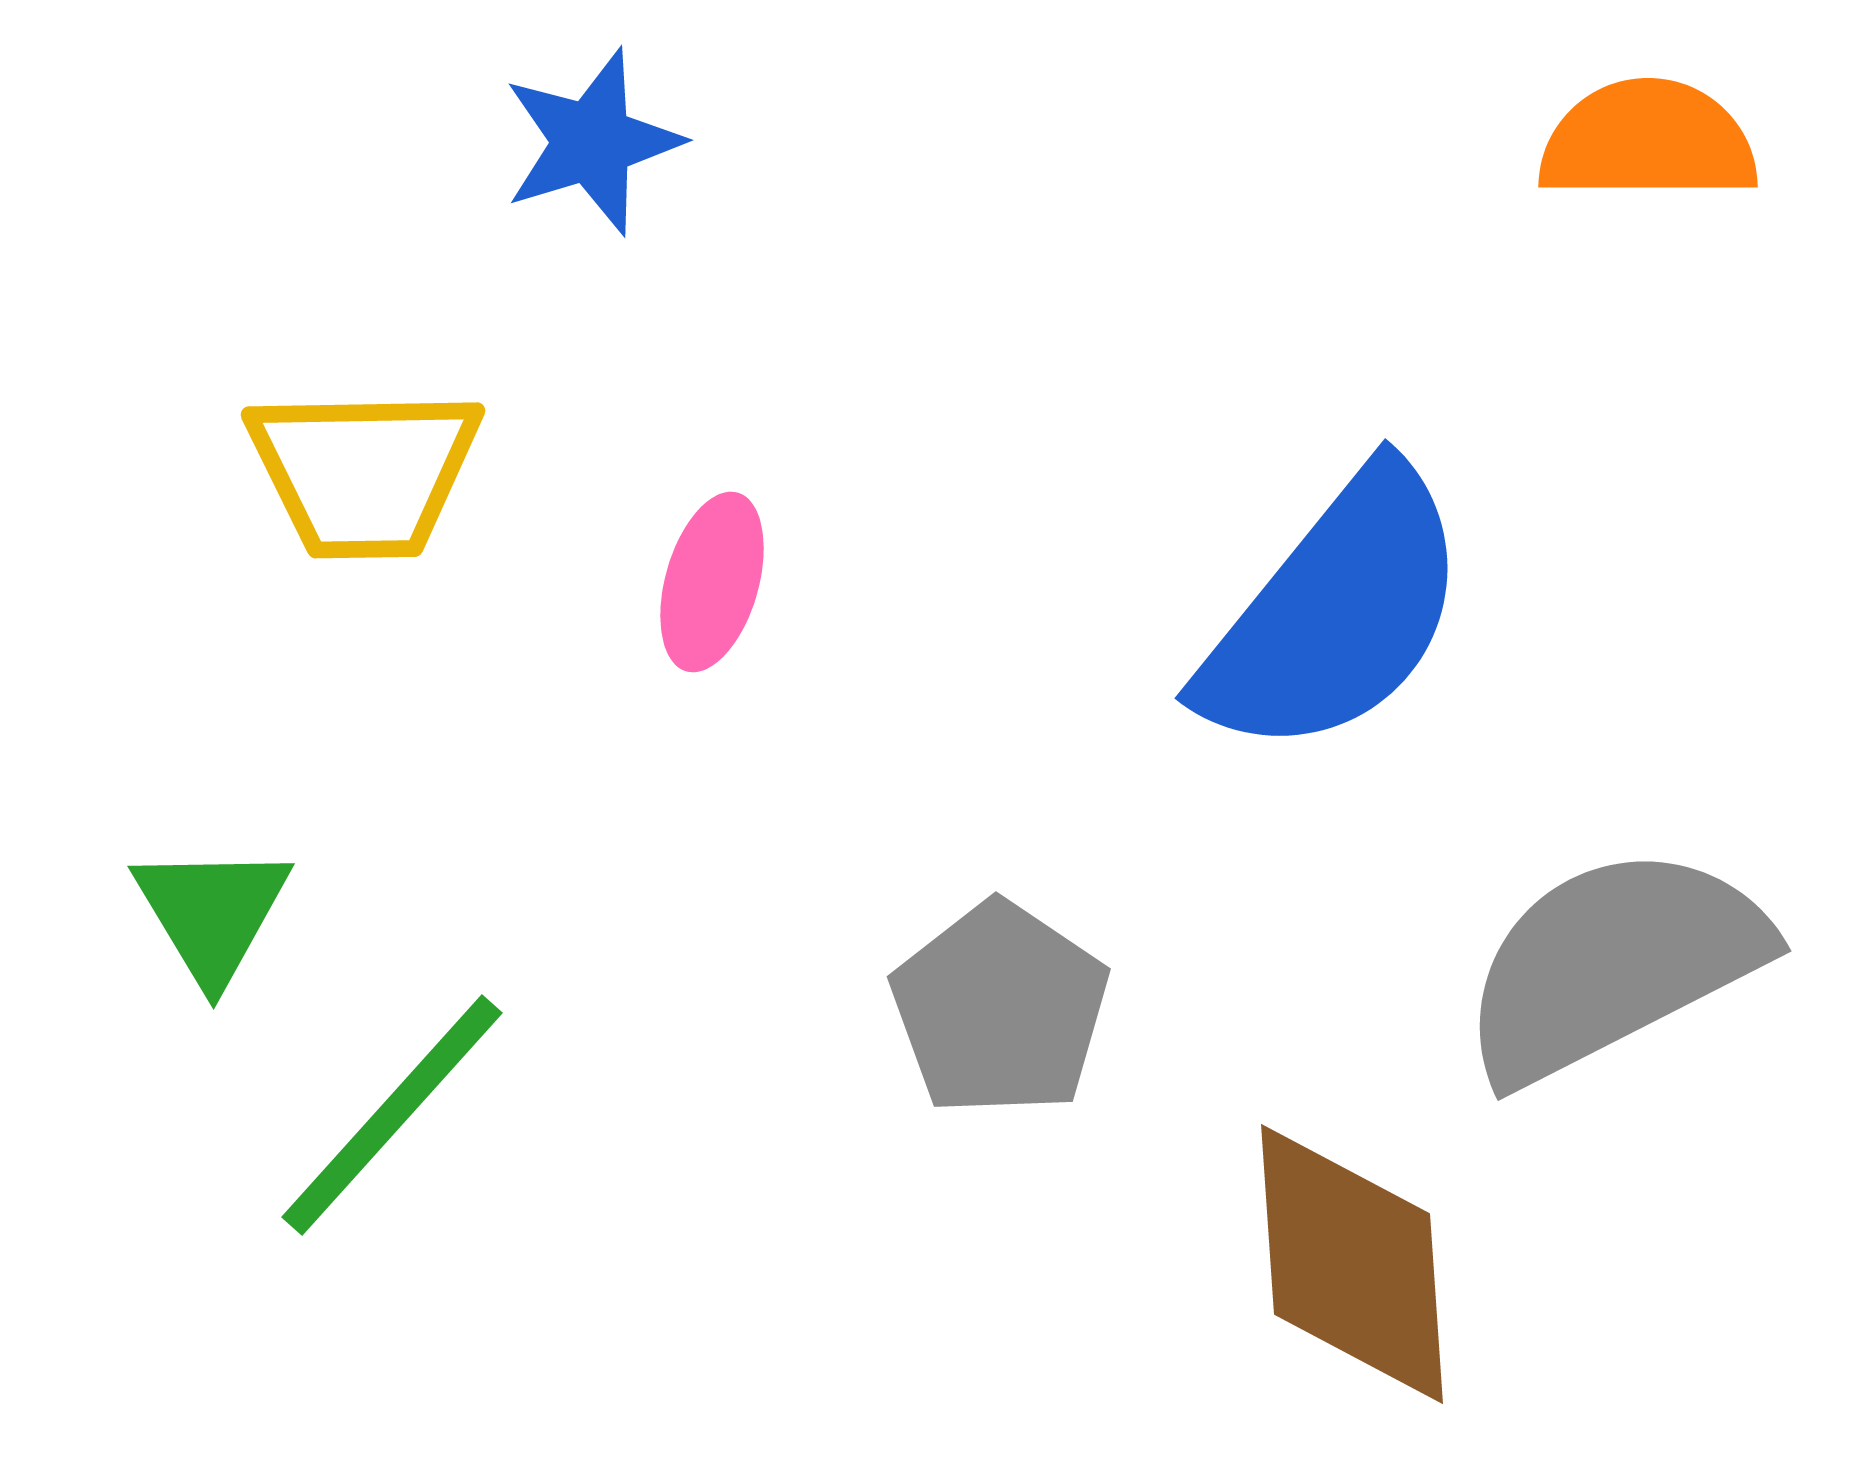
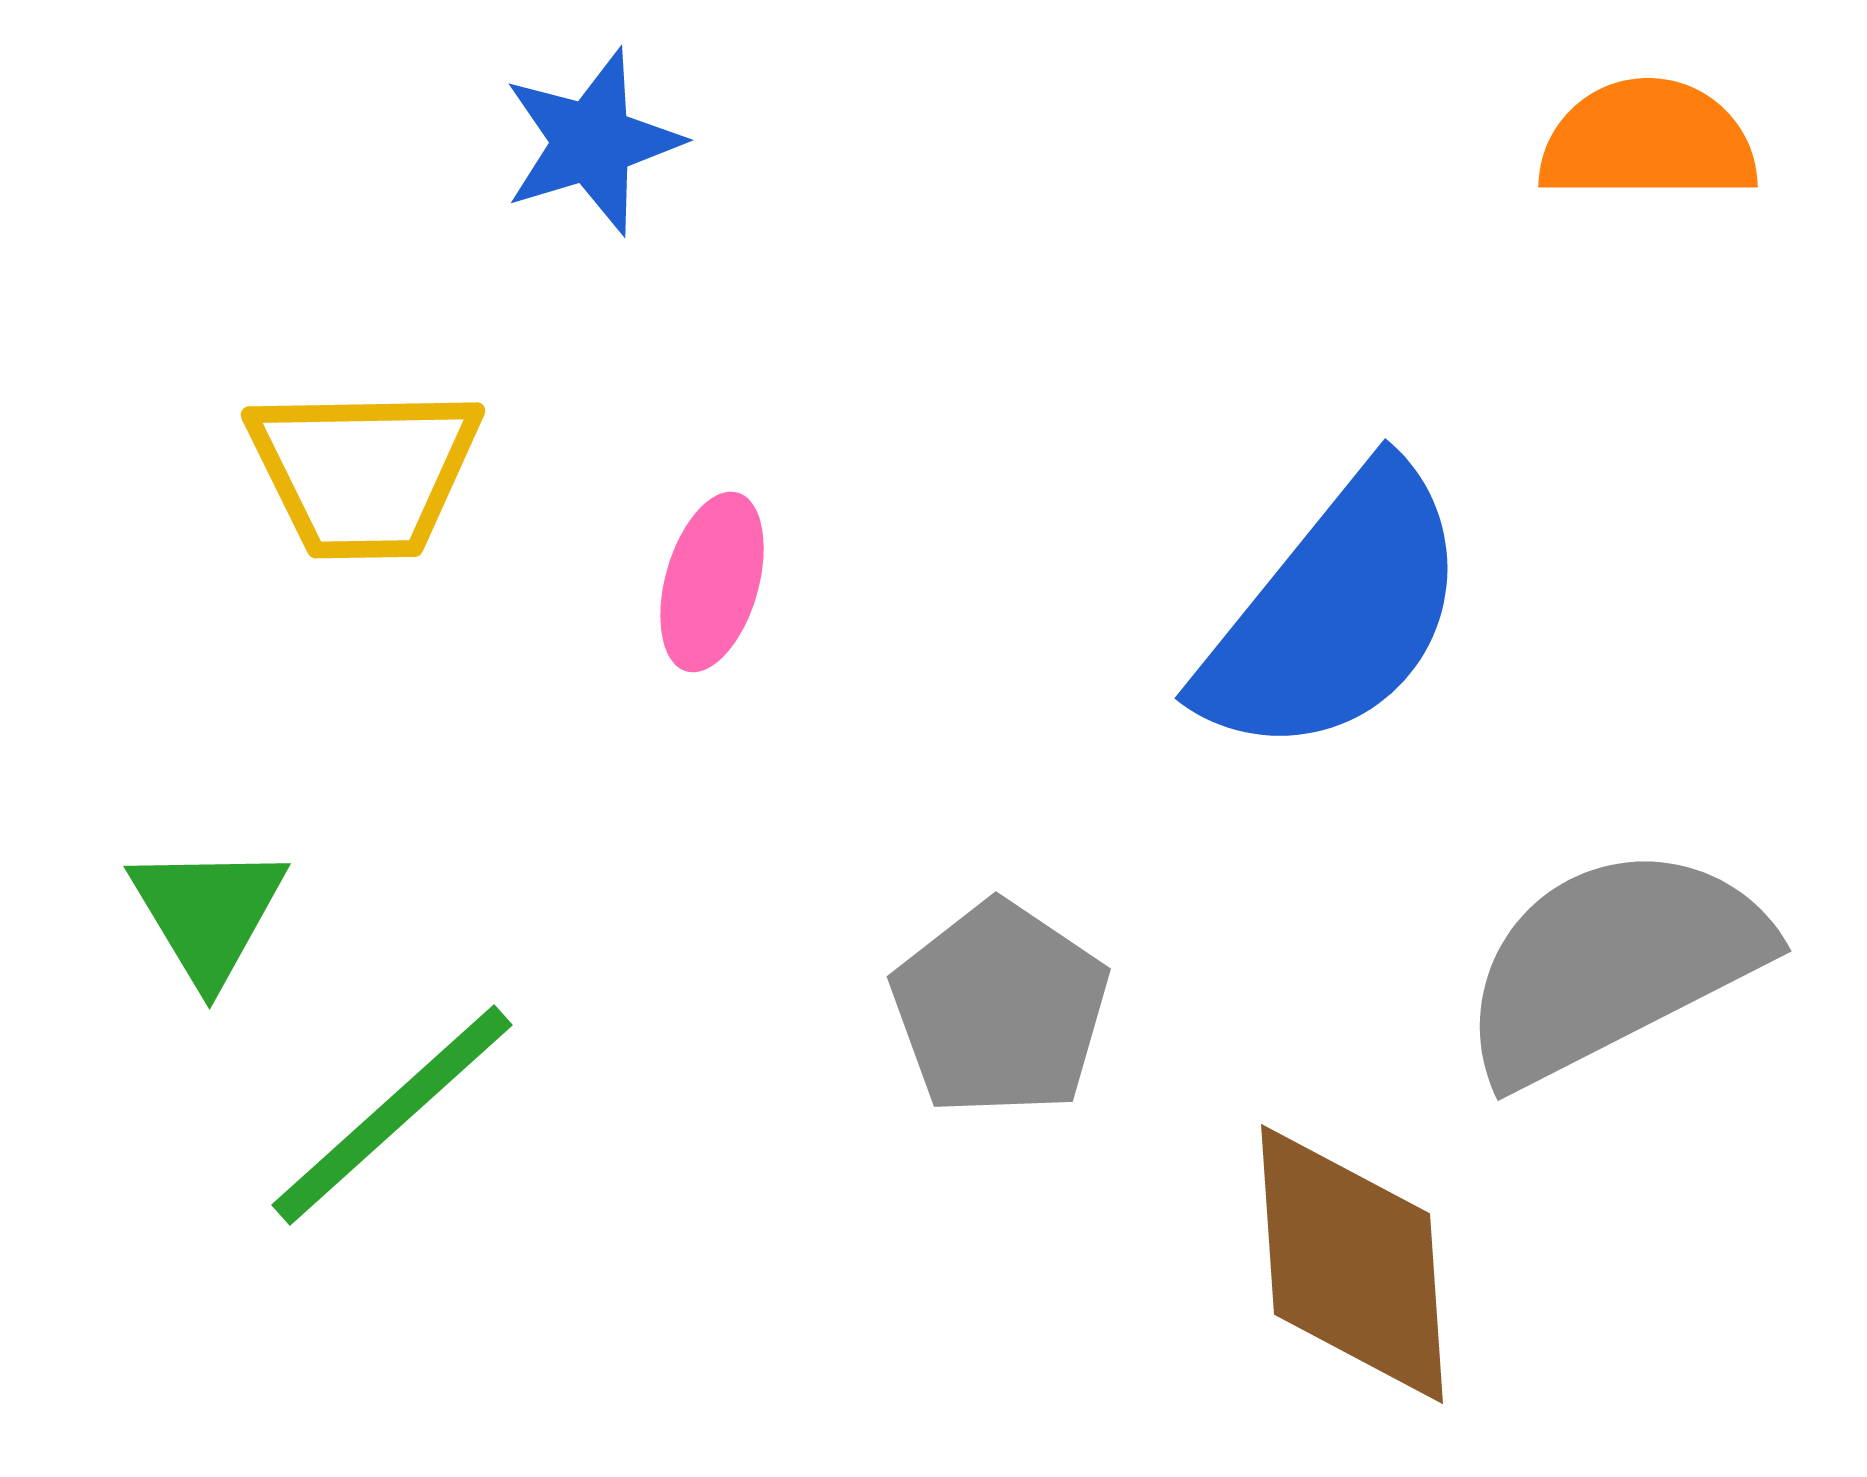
green triangle: moved 4 px left
green line: rotated 6 degrees clockwise
